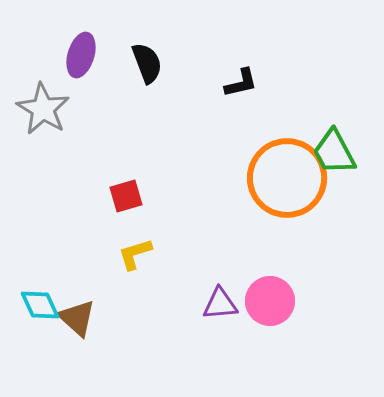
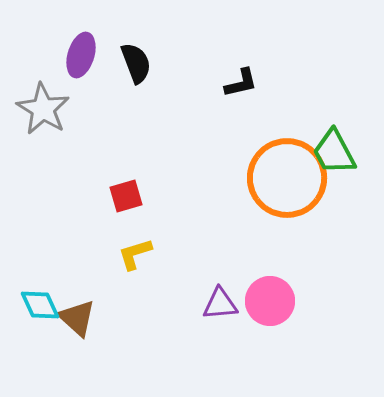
black semicircle: moved 11 px left
